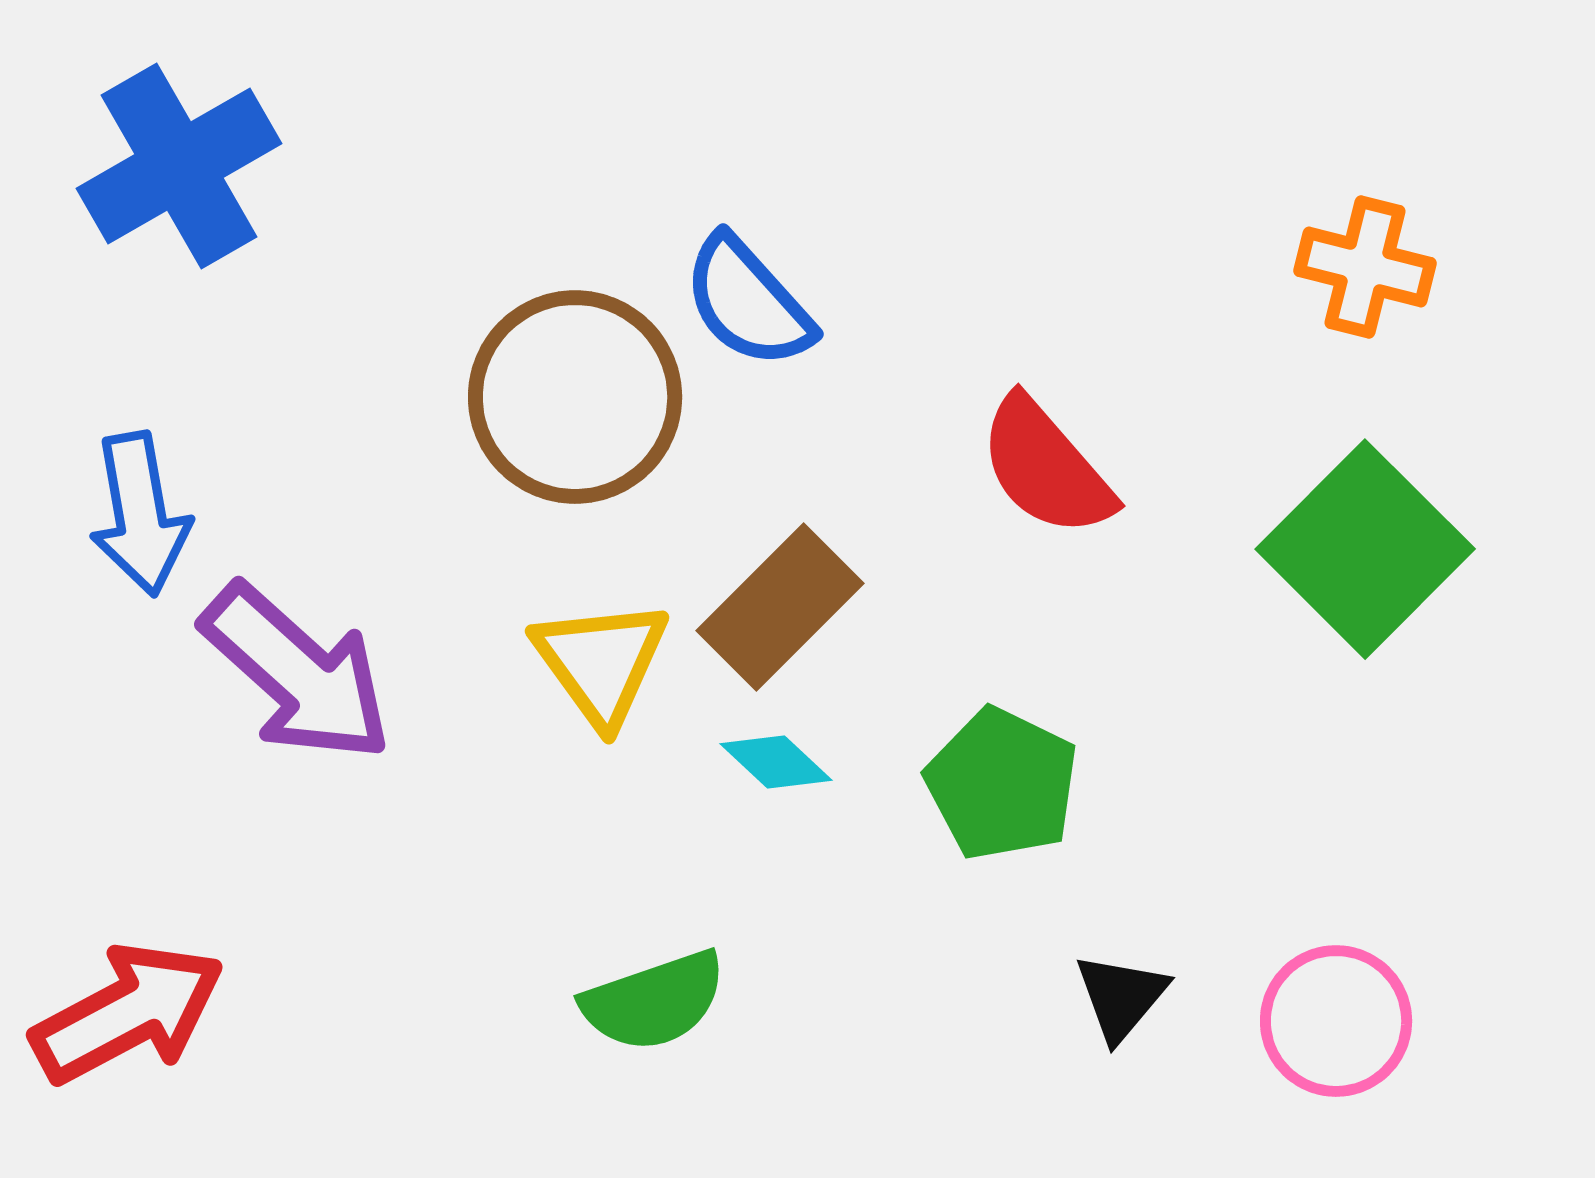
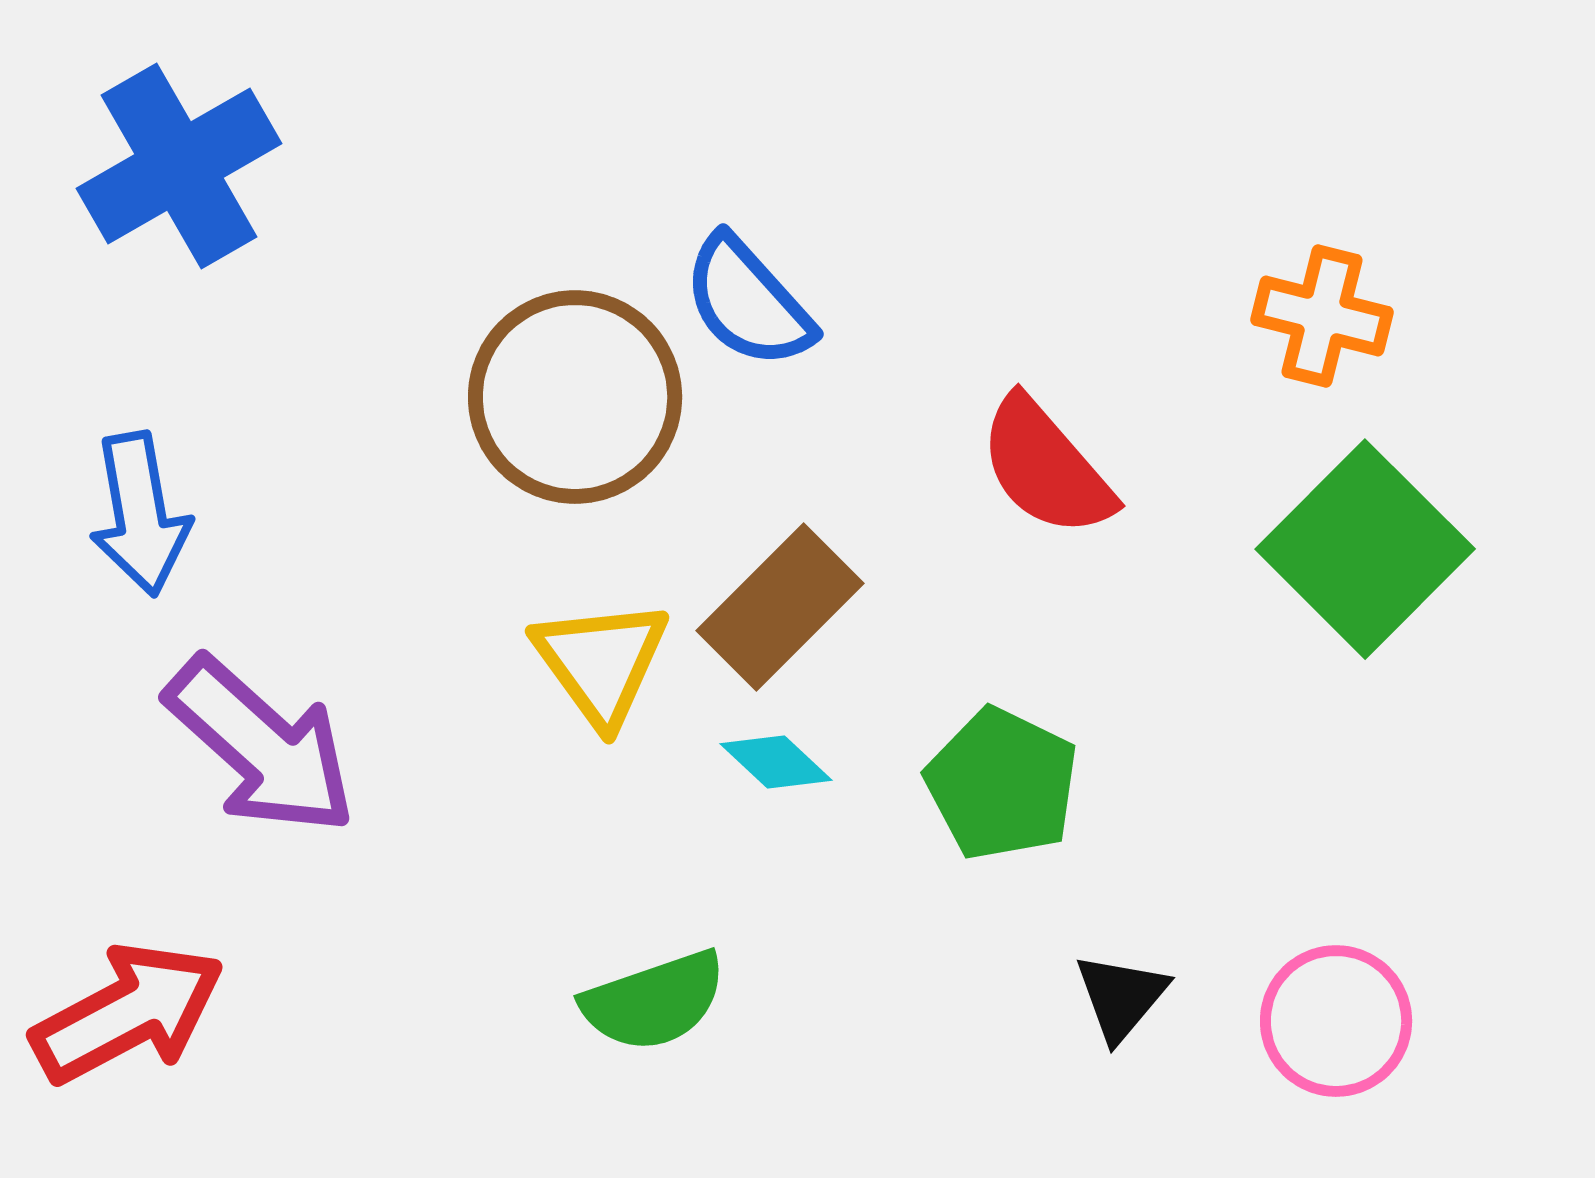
orange cross: moved 43 px left, 49 px down
purple arrow: moved 36 px left, 73 px down
